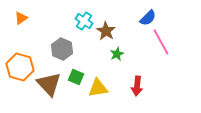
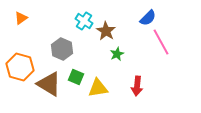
brown triangle: rotated 16 degrees counterclockwise
